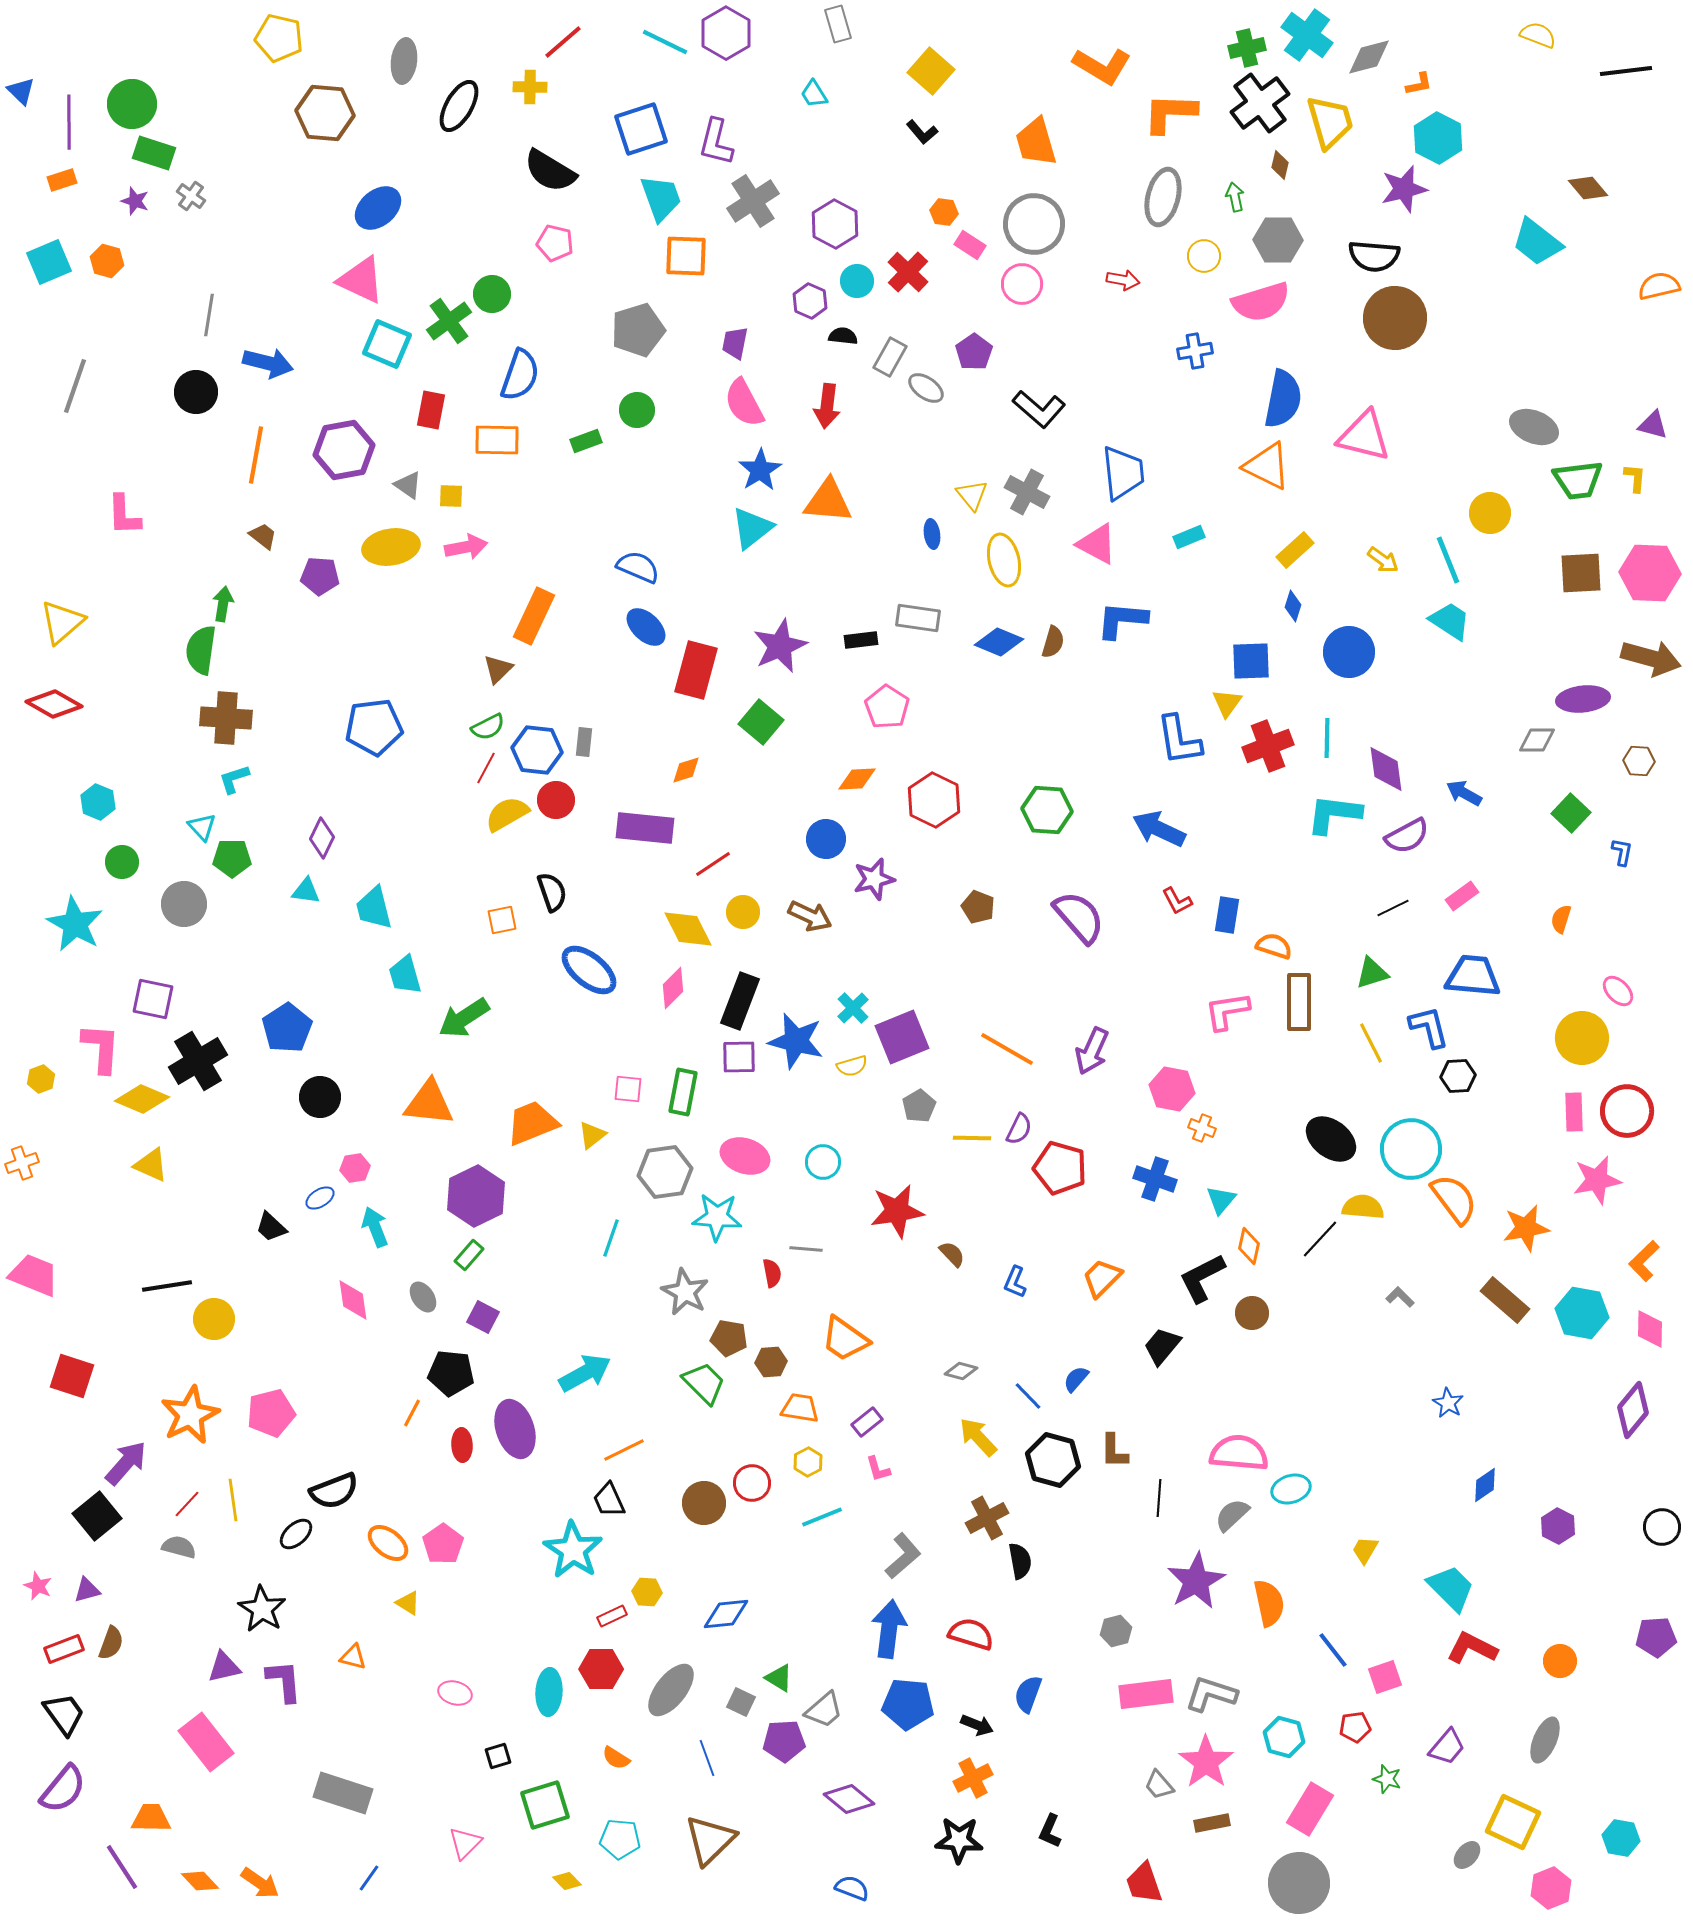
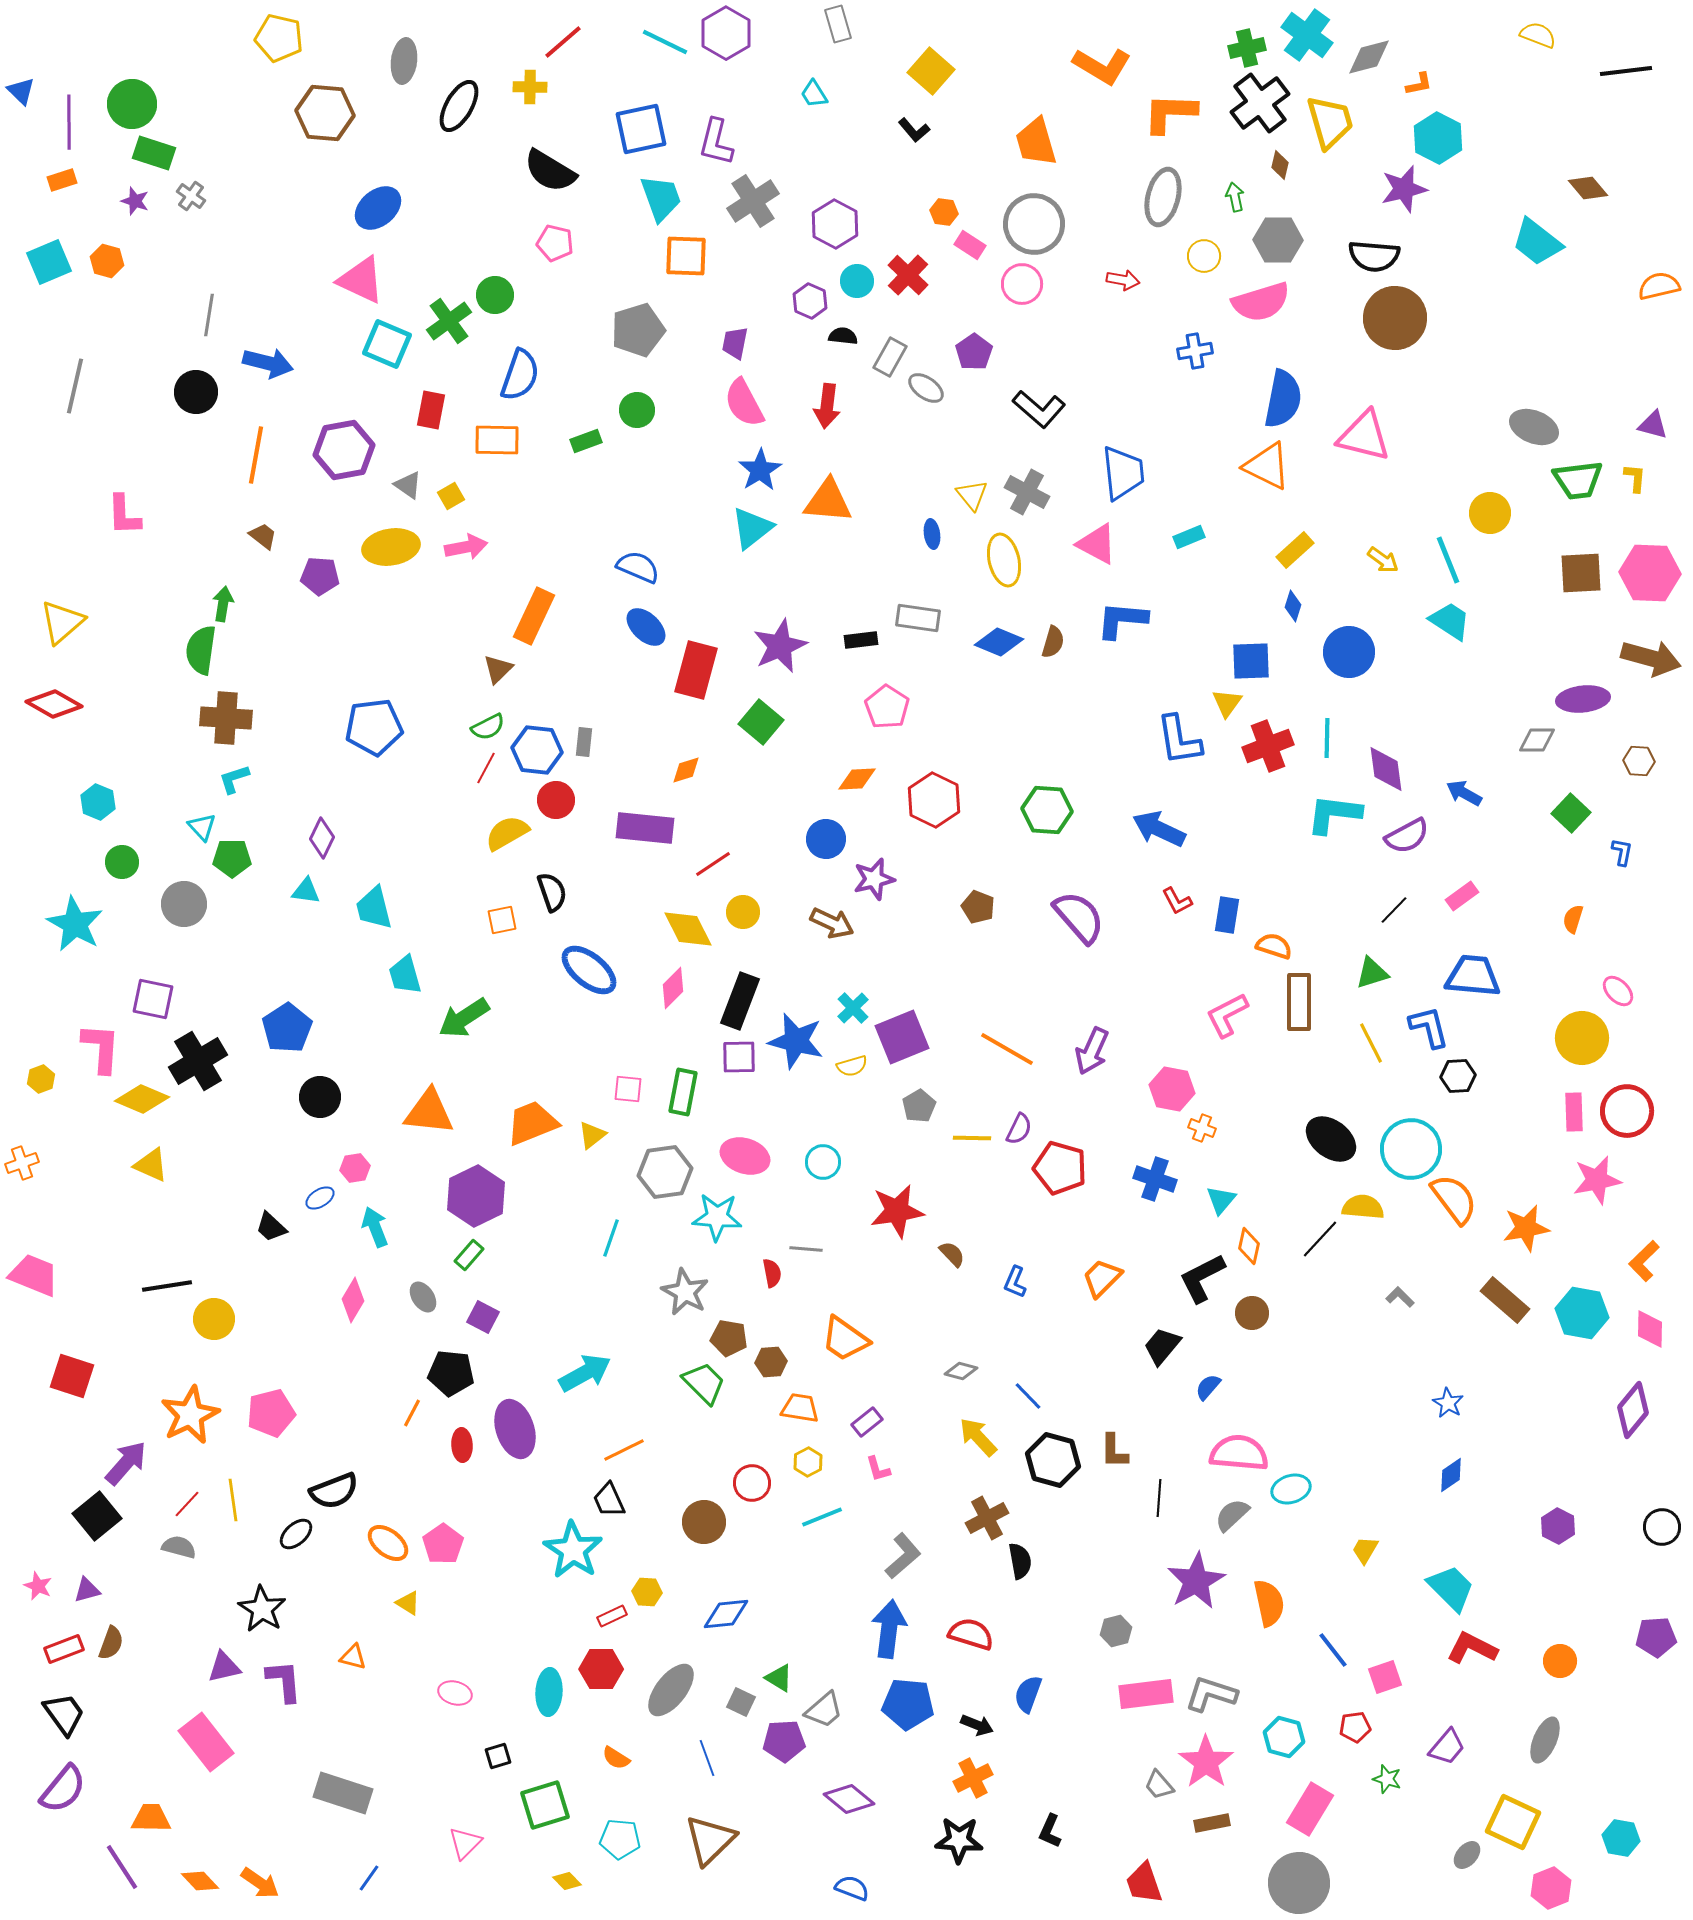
blue square at (641, 129): rotated 6 degrees clockwise
black L-shape at (922, 132): moved 8 px left, 2 px up
red cross at (908, 272): moved 3 px down
green circle at (492, 294): moved 3 px right, 1 px down
gray line at (75, 386): rotated 6 degrees counterclockwise
yellow square at (451, 496): rotated 32 degrees counterclockwise
yellow semicircle at (507, 814): moved 19 px down
black line at (1393, 908): moved 1 px right, 2 px down; rotated 20 degrees counterclockwise
brown arrow at (810, 916): moved 22 px right, 7 px down
orange semicircle at (1561, 919): moved 12 px right
pink L-shape at (1227, 1011): moved 4 px down; rotated 18 degrees counterclockwise
orange triangle at (429, 1103): moved 9 px down
pink diamond at (353, 1300): rotated 39 degrees clockwise
blue semicircle at (1076, 1379): moved 132 px right, 8 px down
blue diamond at (1485, 1485): moved 34 px left, 10 px up
brown circle at (704, 1503): moved 19 px down
